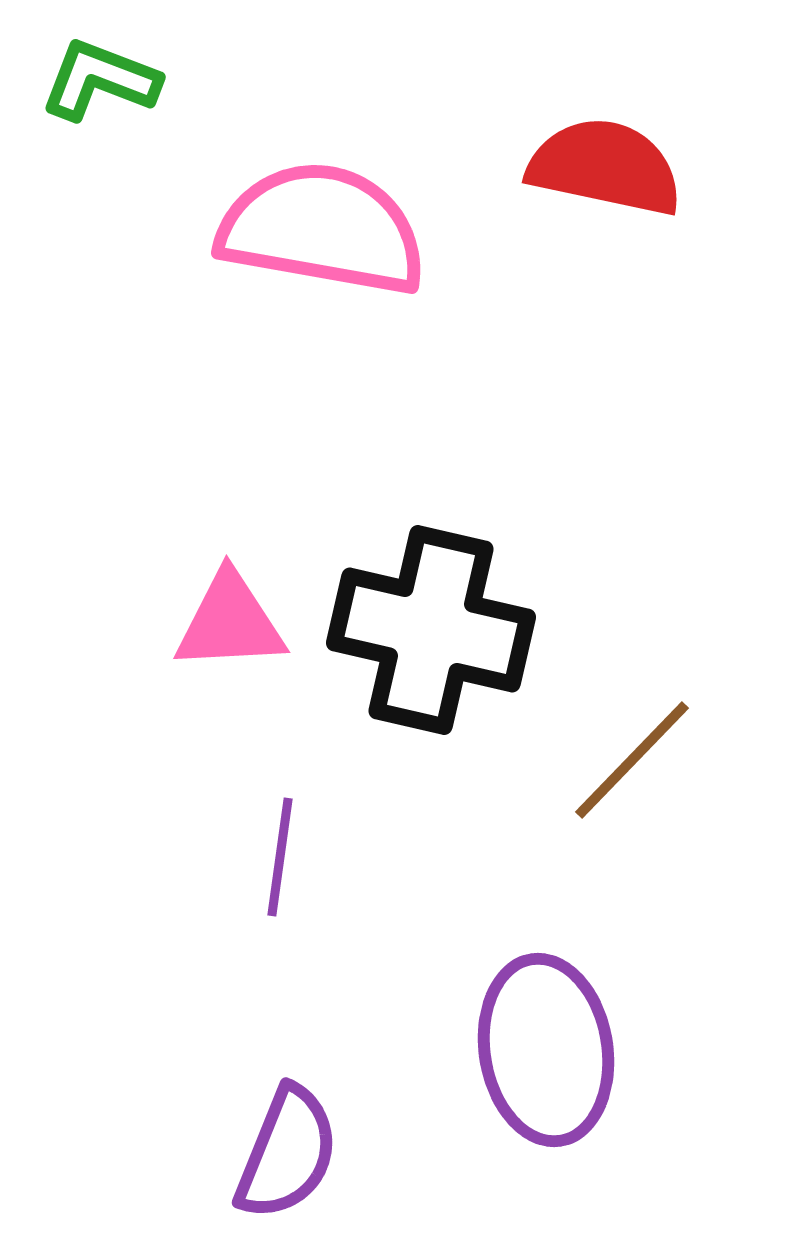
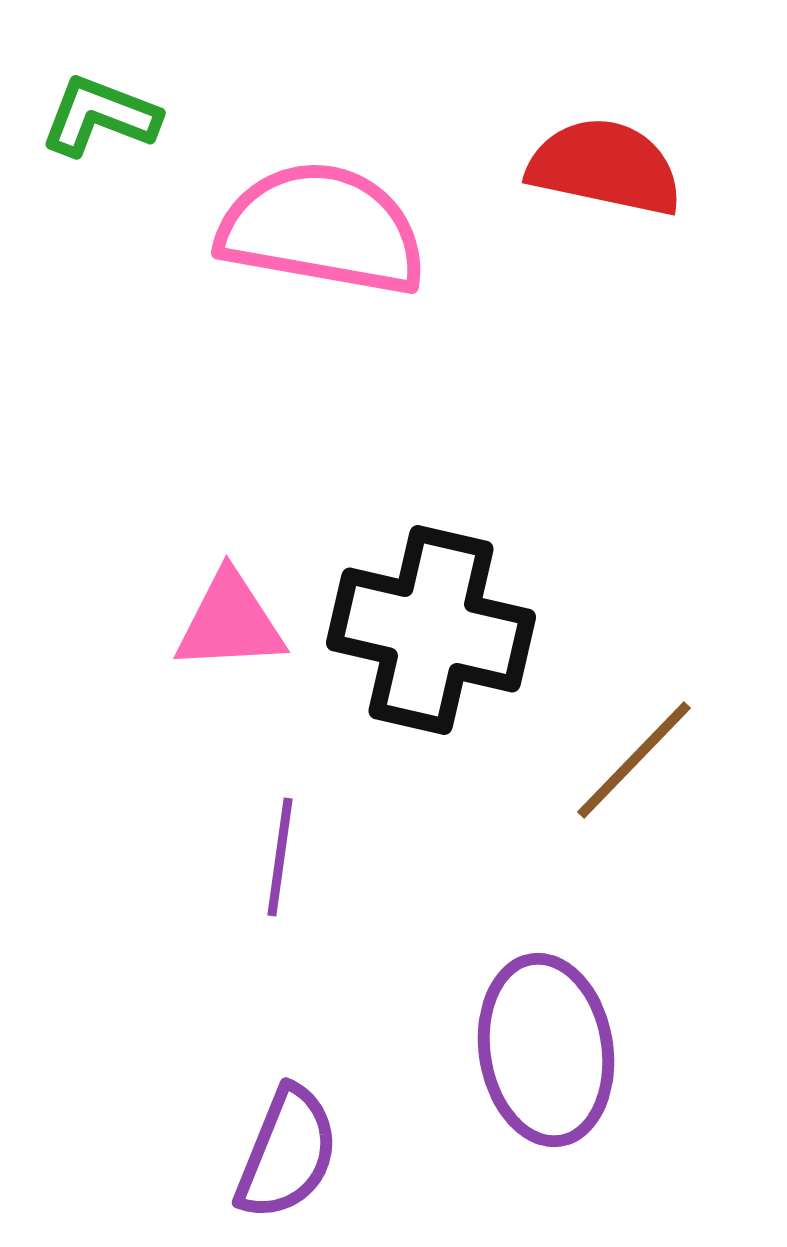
green L-shape: moved 36 px down
brown line: moved 2 px right
